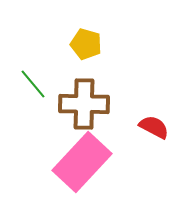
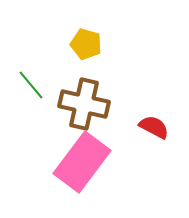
green line: moved 2 px left, 1 px down
brown cross: rotated 12 degrees clockwise
pink rectangle: rotated 6 degrees counterclockwise
